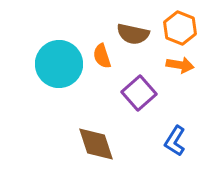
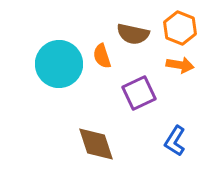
purple square: rotated 16 degrees clockwise
